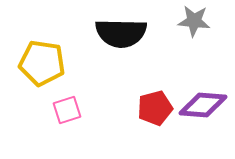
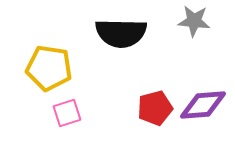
yellow pentagon: moved 7 px right, 5 px down
purple diamond: rotated 9 degrees counterclockwise
pink square: moved 3 px down
